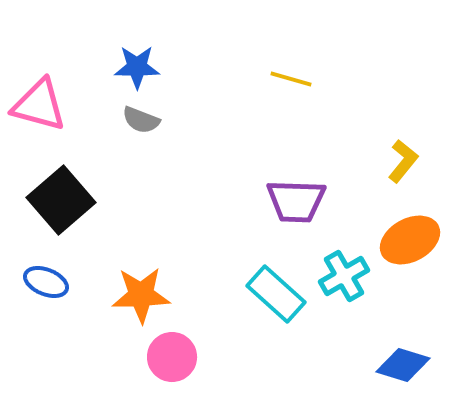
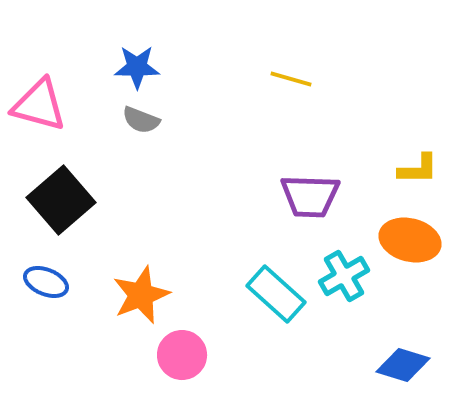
yellow L-shape: moved 15 px right, 8 px down; rotated 51 degrees clockwise
purple trapezoid: moved 14 px right, 5 px up
orange ellipse: rotated 42 degrees clockwise
orange star: rotated 20 degrees counterclockwise
pink circle: moved 10 px right, 2 px up
